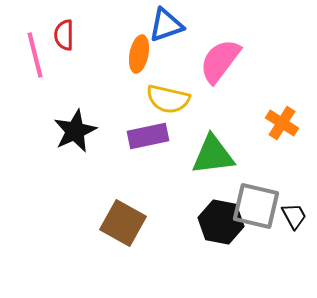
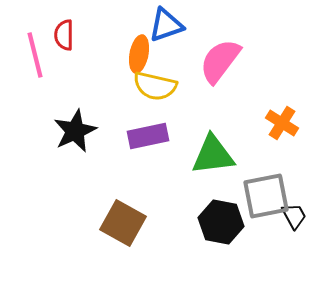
yellow semicircle: moved 13 px left, 13 px up
gray square: moved 10 px right, 10 px up; rotated 24 degrees counterclockwise
